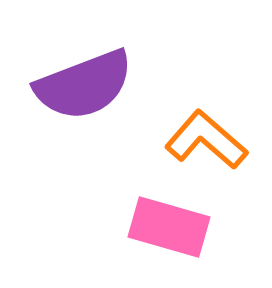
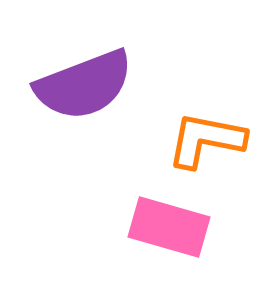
orange L-shape: rotated 30 degrees counterclockwise
